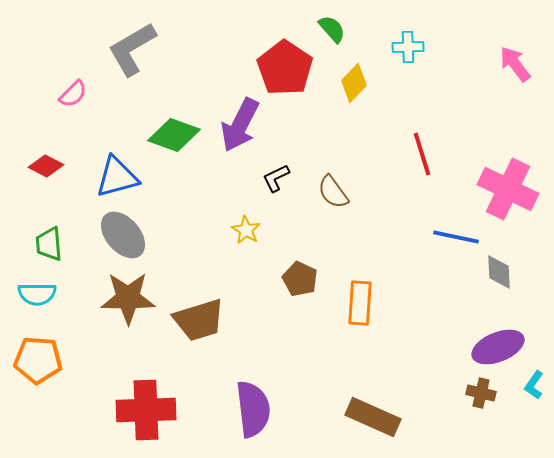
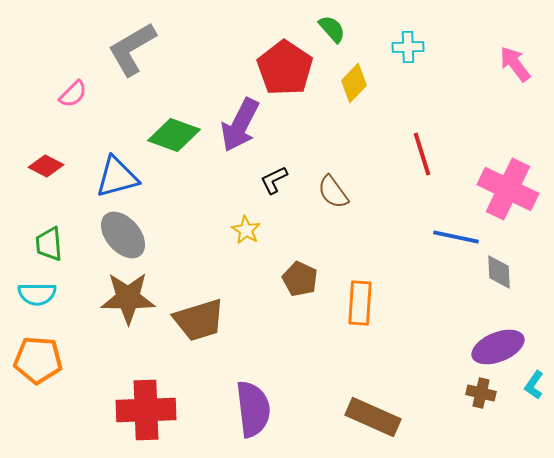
black L-shape: moved 2 px left, 2 px down
